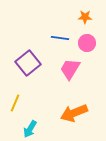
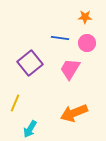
purple square: moved 2 px right
